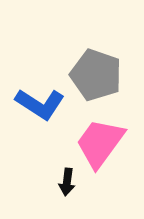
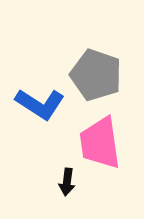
pink trapezoid: rotated 44 degrees counterclockwise
